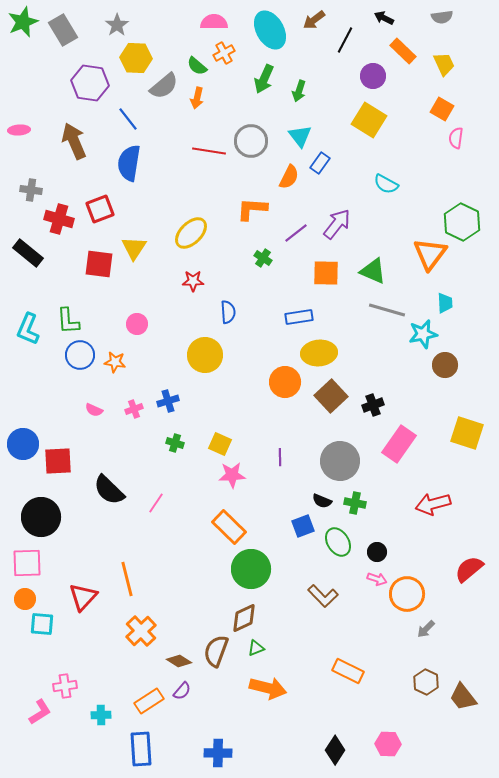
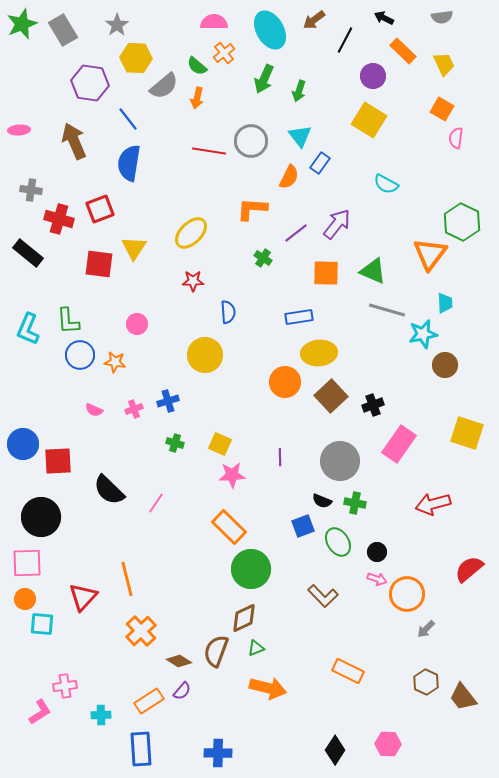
green star at (23, 22): moved 1 px left, 2 px down
orange cross at (224, 53): rotated 10 degrees counterclockwise
